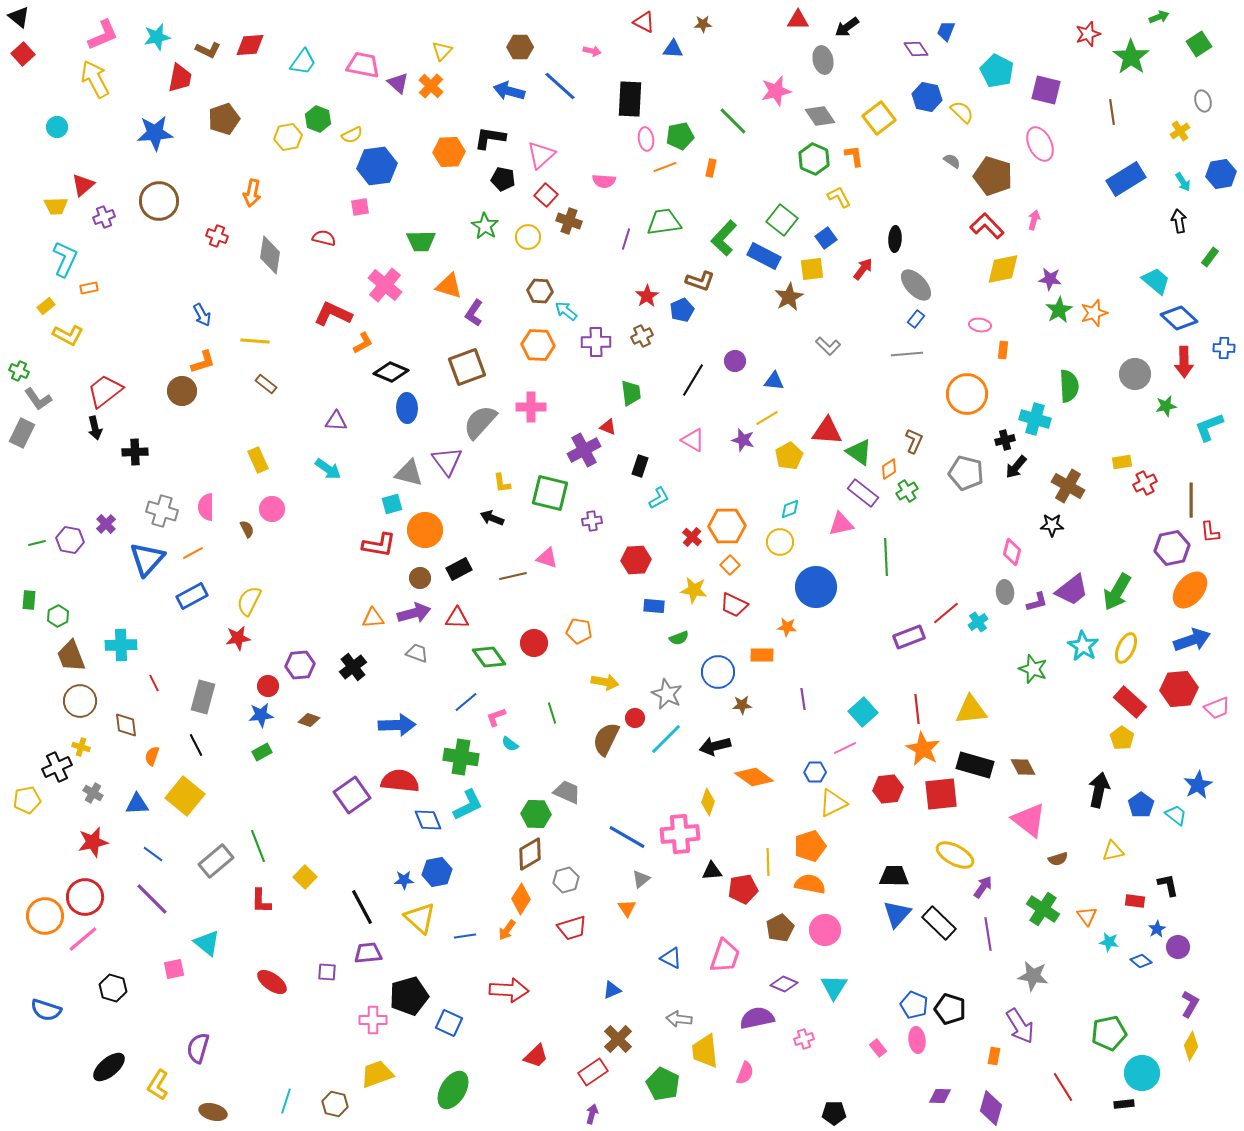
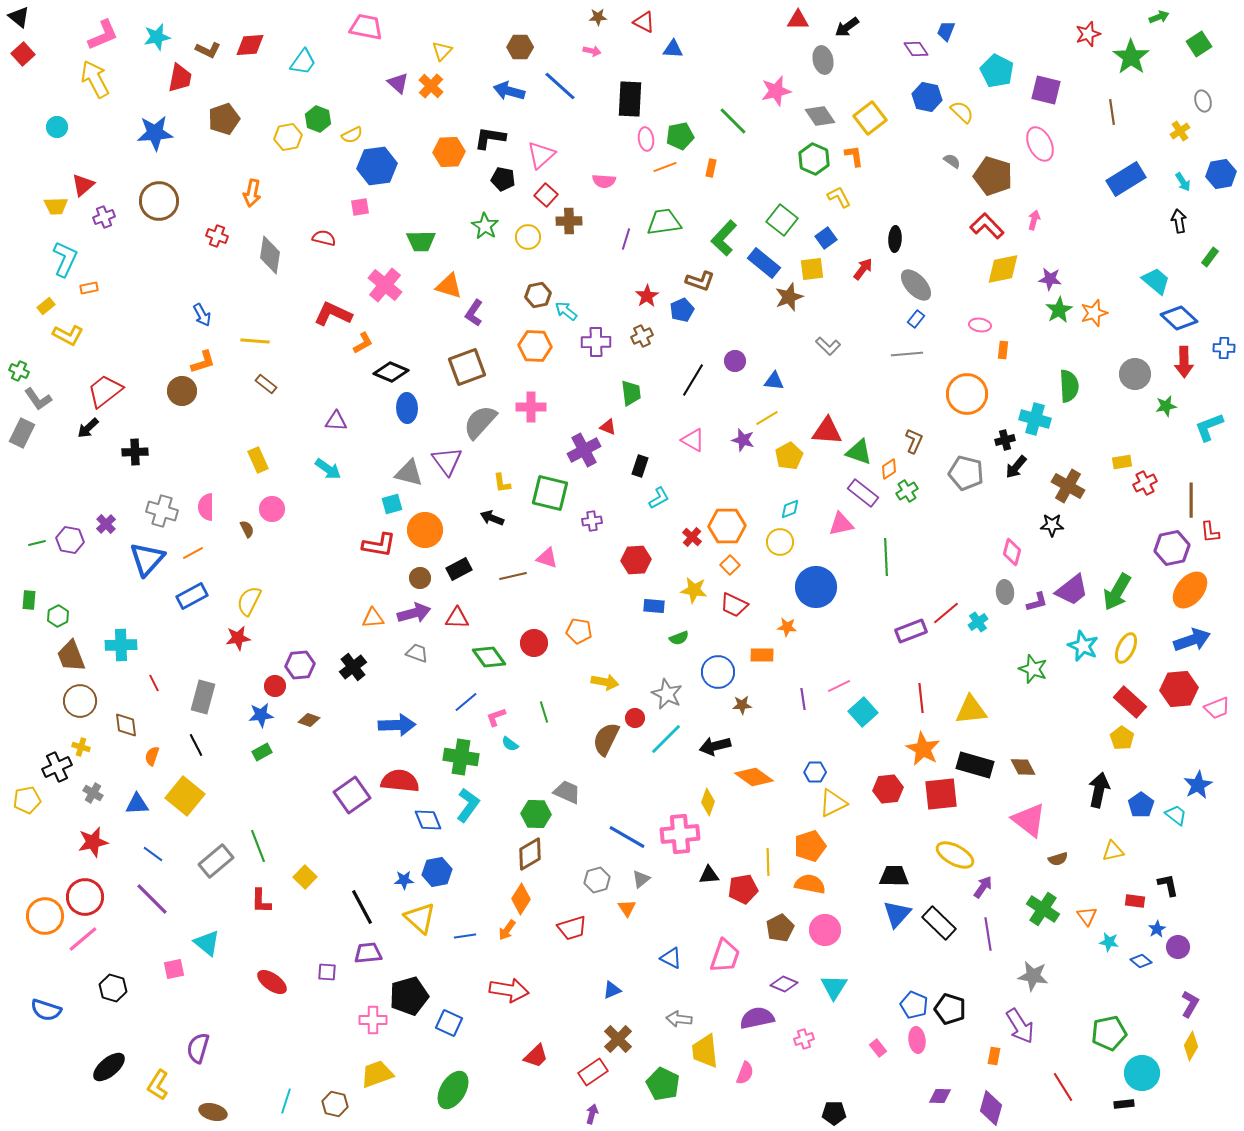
brown star at (703, 24): moved 105 px left, 7 px up
pink trapezoid at (363, 65): moved 3 px right, 38 px up
yellow square at (879, 118): moved 9 px left
brown cross at (569, 221): rotated 20 degrees counterclockwise
blue rectangle at (764, 256): moved 7 px down; rotated 12 degrees clockwise
brown hexagon at (540, 291): moved 2 px left, 4 px down; rotated 15 degrees counterclockwise
brown star at (789, 297): rotated 8 degrees clockwise
orange hexagon at (538, 345): moved 3 px left, 1 px down
black arrow at (95, 428): moved 7 px left; rotated 60 degrees clockwise
green triangle at (859, 452): rotated 16 degrees counterclockwise
purple rectangle at (909, 637): moved 2 px right, 6 px up
cyan star at (1083, 646): rotated 8 degrees counterclockwise
red circle at (268, 686): moved 7 px right
red line at (917, 709): moved 4 px right, 11 px up
green line at (552, 713): moved 8 px left, 1 px up
pink line at (845, 748): moved 6 px left, 62 px up
cyan L-shape at (468, 805): rotated 28 degrees counterclockwise
black triangle at (712, 871): moved 3 px left, 4 px down
gray hexagon at (566, 880): moved 31 px right
red arrow at (509, 990): rotated 6 degrees clockwise
